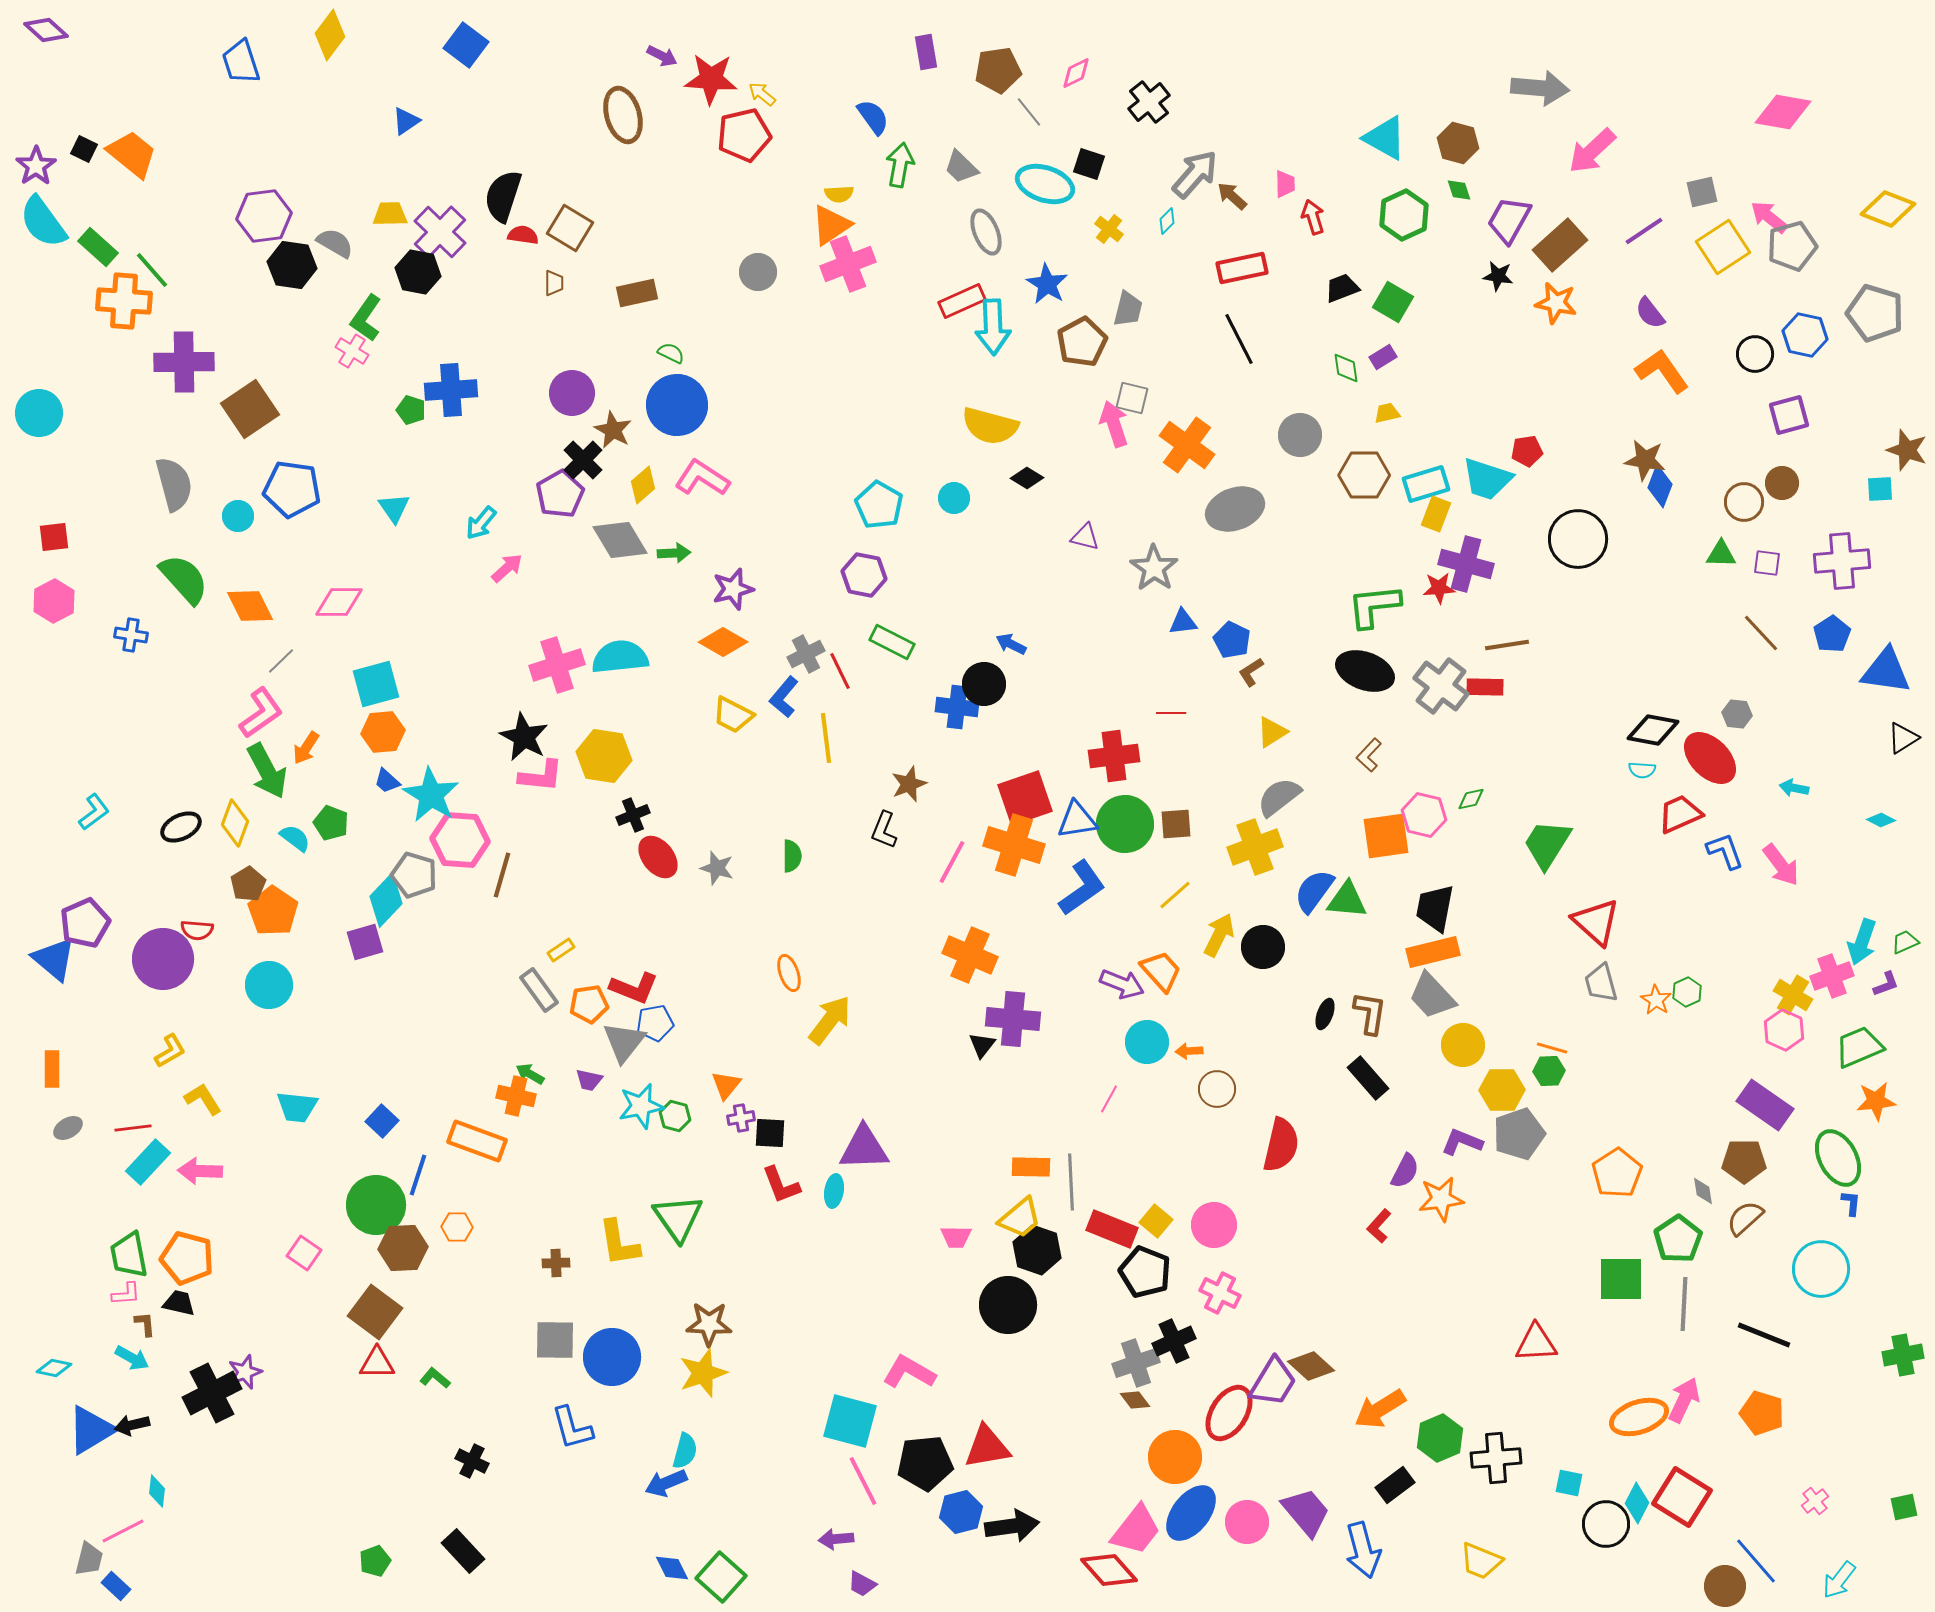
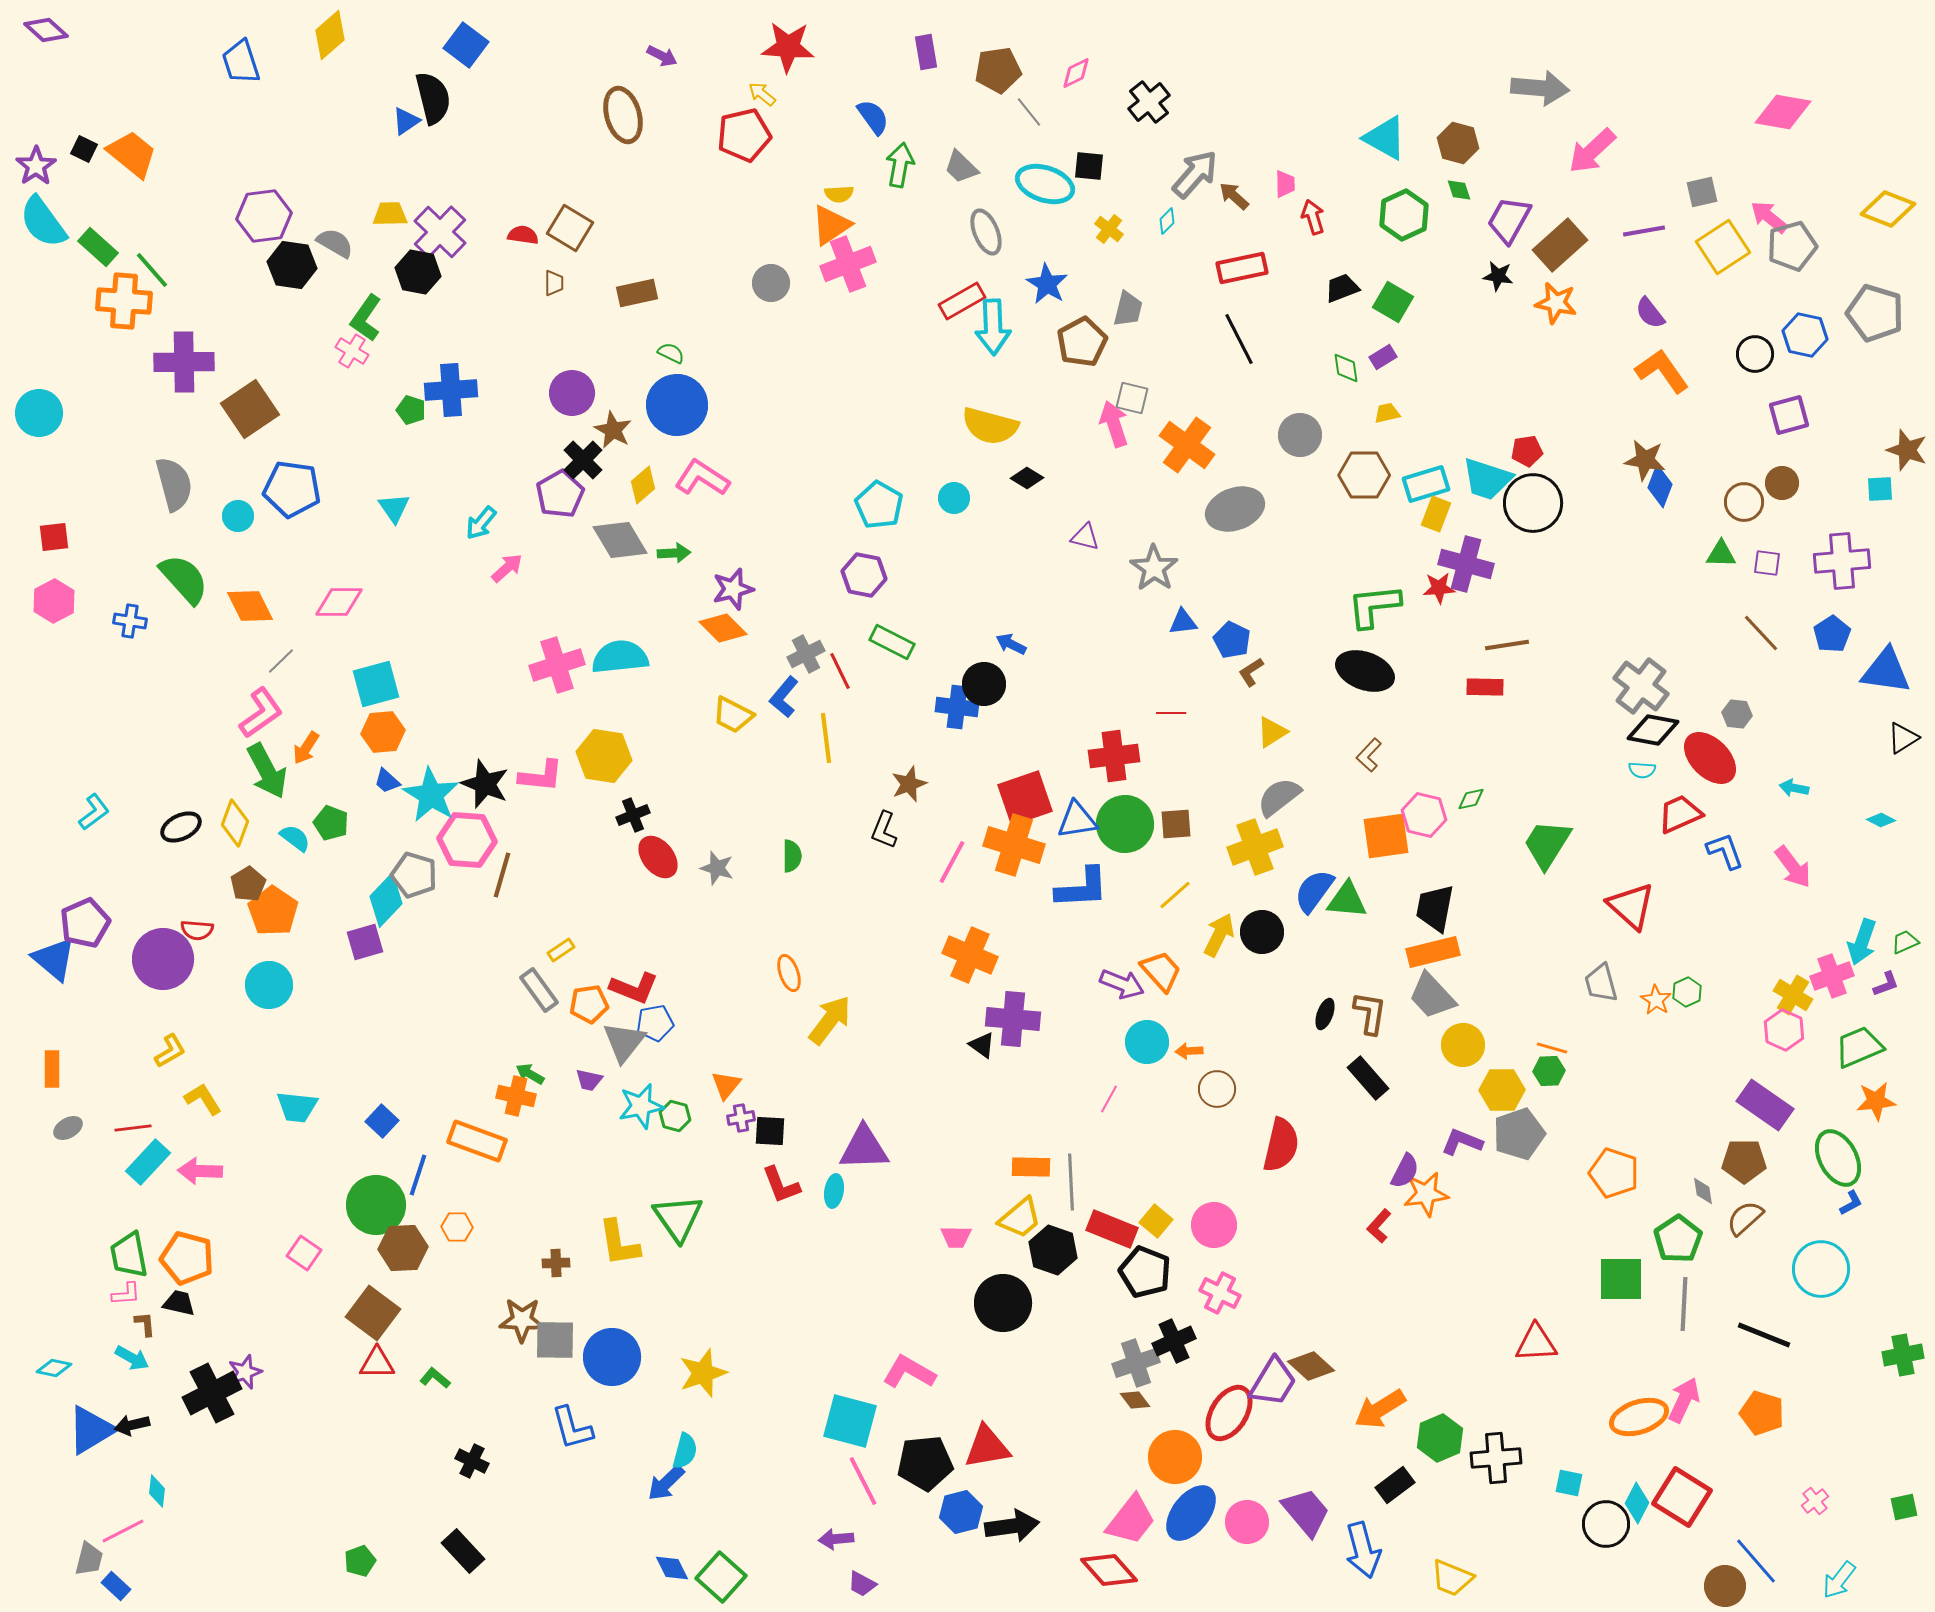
yellow diamond at (330, 35): rotated 12 degrees clockwise
red star at (711, 79): moved 77 px right, 32 px up
black square at (1089, 164): moved 2 px down; rotated 12 degrees counterclockwise
black semicircle at (503, 196): moved 70 px left, 98 px up; rotated 148 degrees clockwise
brown arrow at (1232, 196): moved 2 px right
purple line at (1644, 231): rotated 24 degrees clockwise
gray circle at (758, 272): moved 13 px right, 11 px down
red rectangle at (962, 301): rotated 6 degrees counterclockwise
black circle at (1578, 539): moved 45 px left, 36 px up
blue cross at (131, 635): moved 1 px left, 14 px up
orange diamond at (723, 642): moved 14 px up; rotated 15 degrees clockwise
gray cross at (1441, 686): moved 200 px right
black star at (524, 737): moved 39 px left, 47 px down; rotated 6 degrees counterclockwise
pink hexagon at (460, 840): moved 7 px right
pink arrow at (1781, 865): moved 12 px right, 2 px down
blue L-shape at (1082, 888): rotated 32 degrees clockwise
red triangle at (1596, 922): moved 35 px right, 16 px up
black circle at (1263, 947): moved 1 px left, 15 px up
black triangle at (982, 1045): rotated 32 degrees counterclockwise
black square at (770, 1133): moved 2 px up
orange pentagon at (1617, 1173): moved 3 px left; rotated 21 degrees counterclockwise
orange star at (1441, 1199): moved 15 px left, 5 px up
blue L-shape at (1851, 1203): rotated 56 degrees clockwise
black hexagon at (1037, 1250): moved 16 px right
black circle at (1008, 1305): moved 5 px left, 2 px up
brown square at (375, 1312): moved 2 px left, 1 px down
brown star at (709, 1324): moved 187 px left, 4 px up
blue arrow at (666, 1483): rotated 21 degrees counterclockwise
pink trapezoid at (1136, 1530): moved 5 px left, 10 px up
green pentagon at (375, 1561): moved 15 px left
yellow trapezoid at (1481, 1561): moved 29 px left, 17 px down
